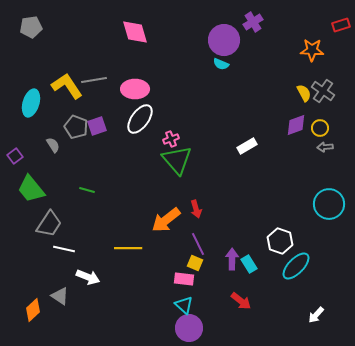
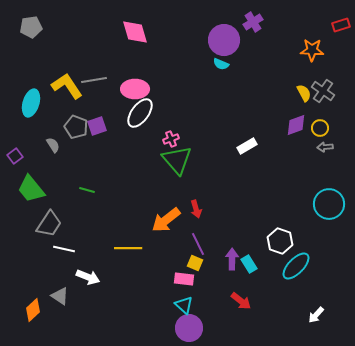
white ellipse at (140, 119): moved 6 px up
